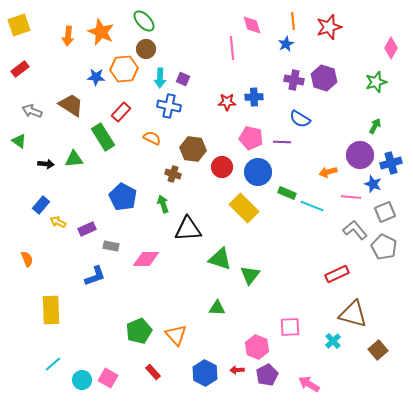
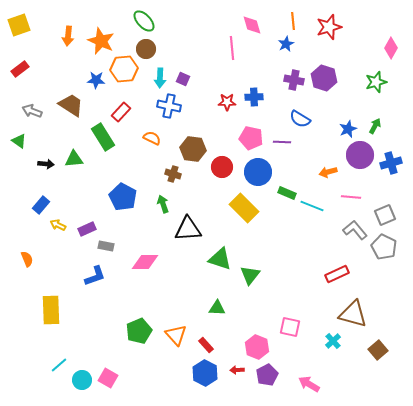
orange star at (101, 32): moved 9 px down
blue star at (96, 77): moved 3 px down
blue star at (373, 184): moved 25 px left, 55 px up; rotated 30 degrees clockwise
gray square at (385, 212): moved 3 px down
yellow arrow at (58, 222): moved 3 px down
gray rectangle at (111, 246): moved 5 px left
pink diamond at (146, 259): moved 1 px left, 3 px down
pink square at (290, 327): rotated 15 degrees clockwise
cyan line at (53, 364): moved 6 px right, 1 px down
red rectangle at (153, 372): moved 53 px right, 27 px up
